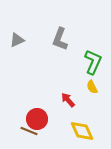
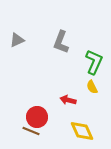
gray L-shape: moved 1 px right, 3 px down
green L-shape: moved 1 px right
red arrow: rotated 35 degrees counterclockwise
red circle: moved 2 px up
brown line: moved 2 px right
